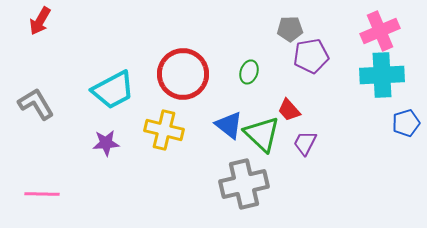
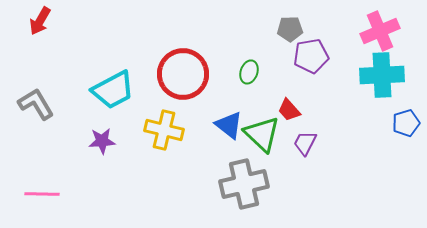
purple star: moved 4 px left, 2 px up
